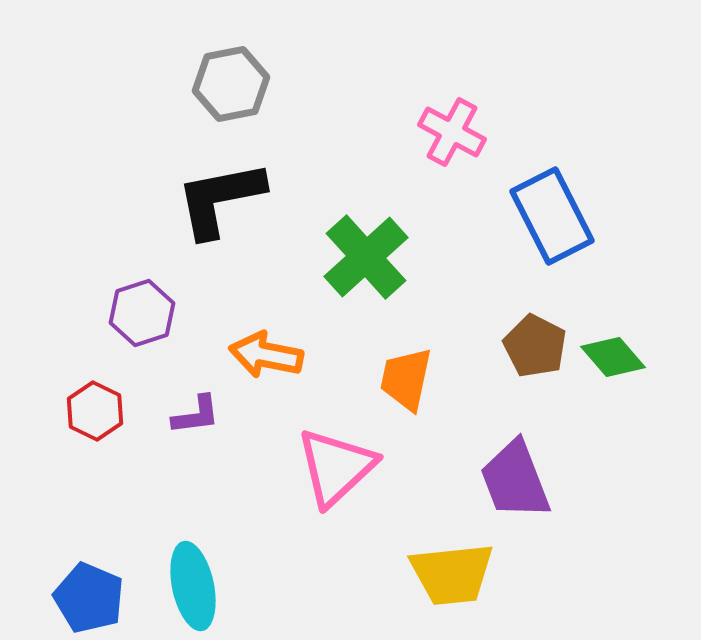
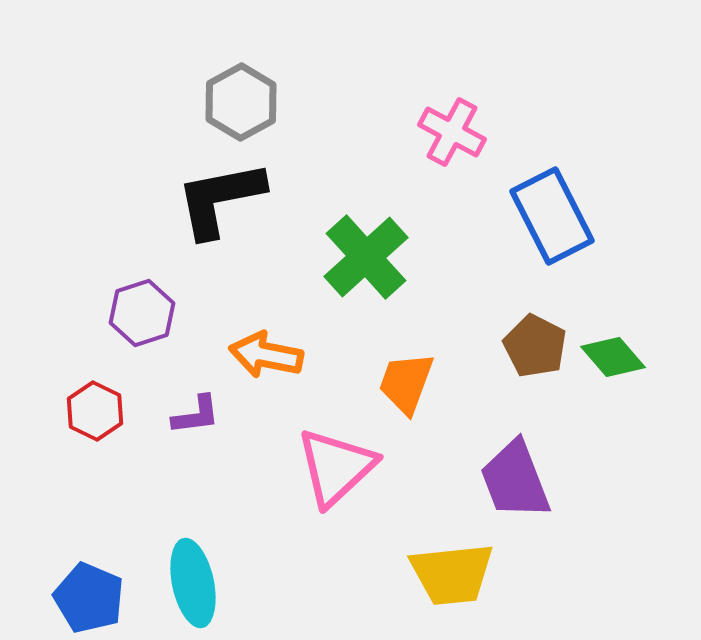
gray hexagon: moved 10 px right, 18 px down; rotated 18 degrees counterclockwise
orange trapezoid: moved 4 px down; rotated 8 degrees clockwise
cyan ellipse: moved 3 px up
